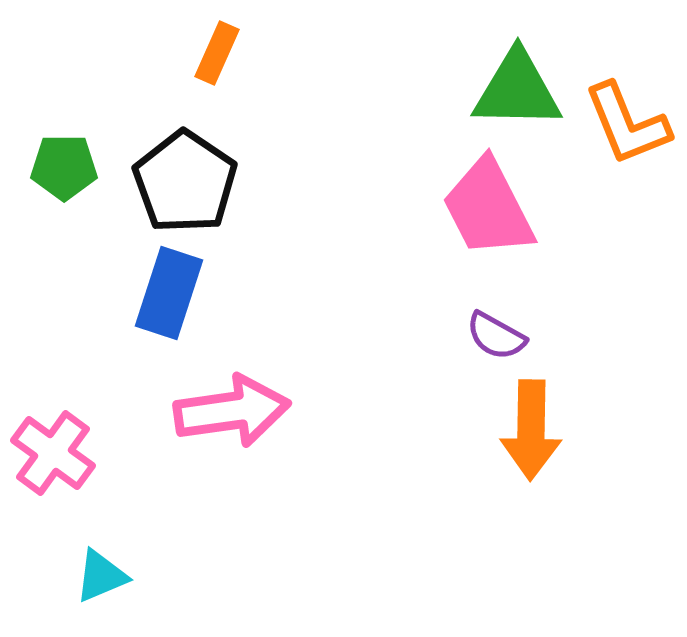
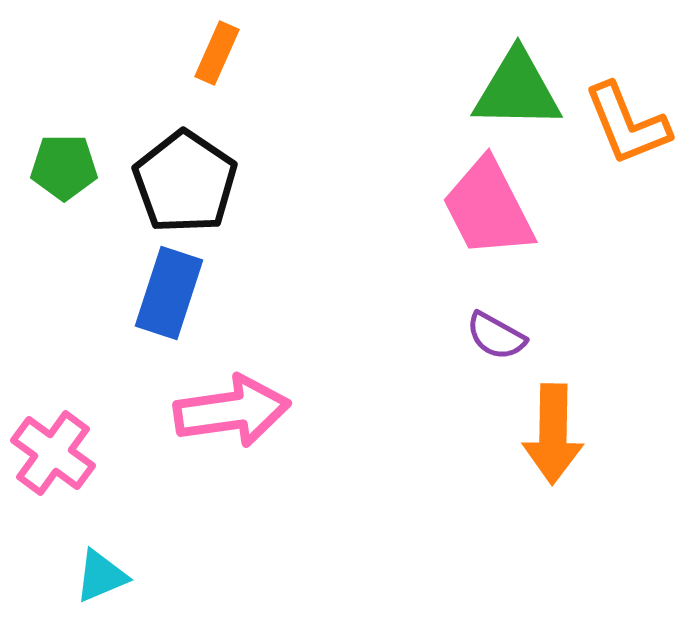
orange arrow: moved 22 px right, 4 px down
